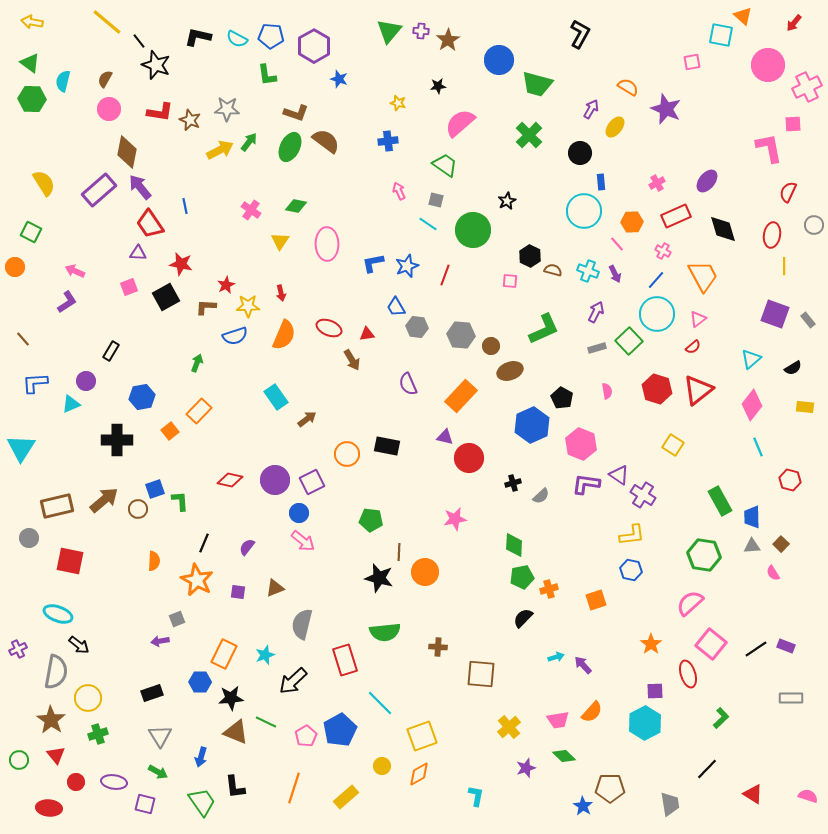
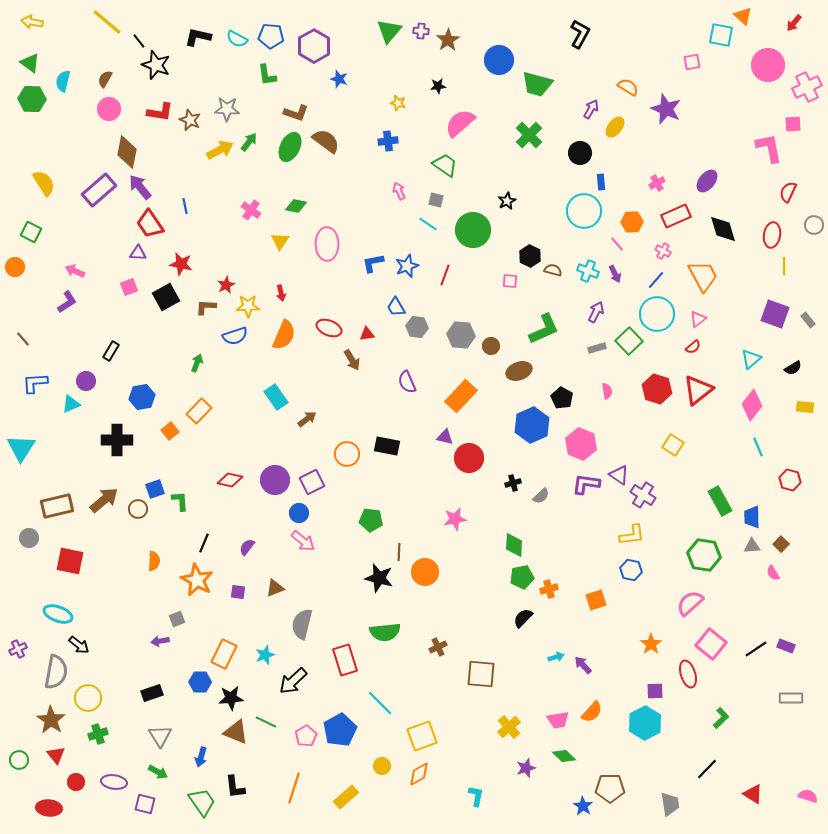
brown ellipse at (510, 371): moved 9 px right
purple semicircle at (408, 384): moved 1 px left, 2 px up
brown cross at (438, 647): rotated 30 degrees counterclockwise
